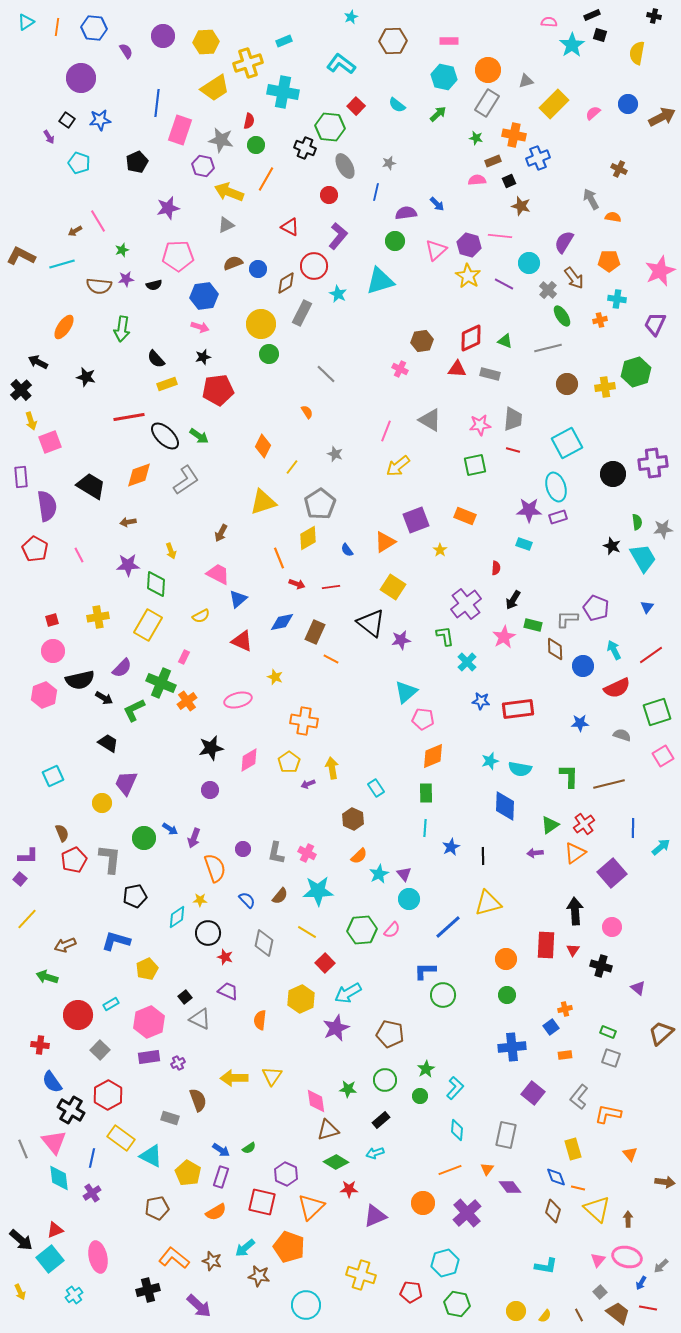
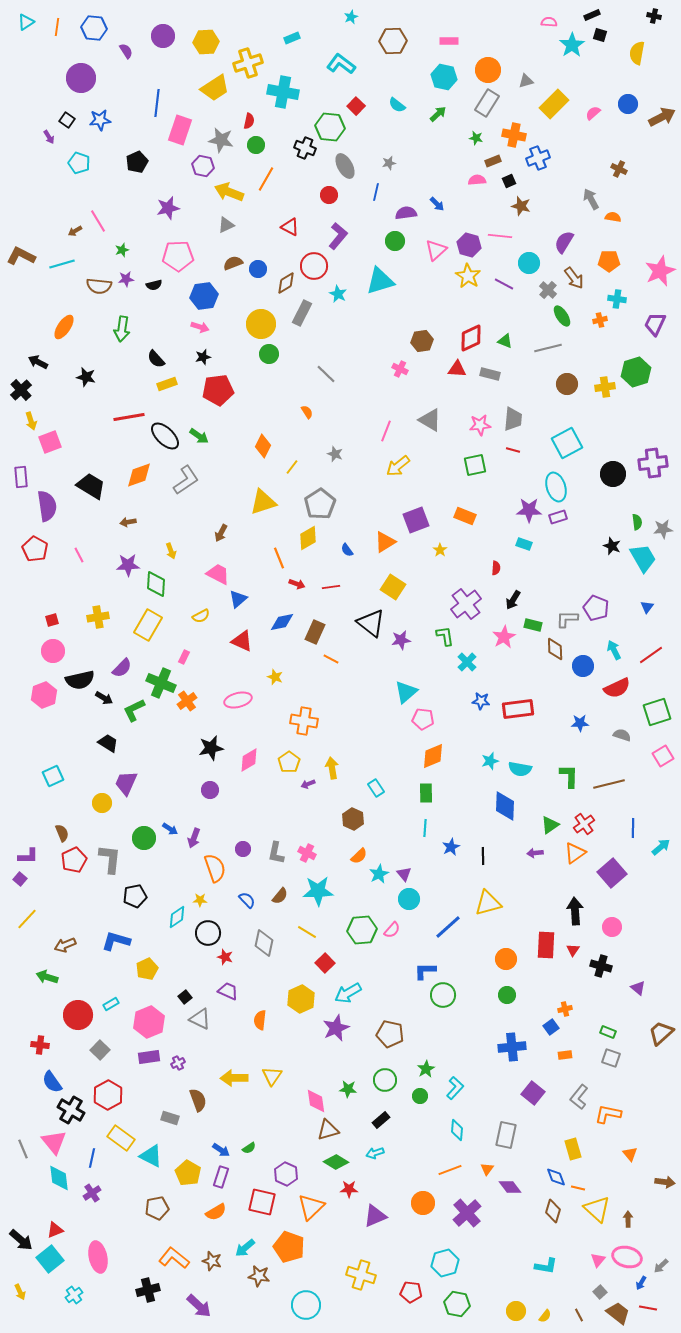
cyan rectangle at (284, 41): moved 8 px right, 3 px up
